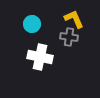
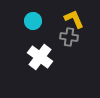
cyan circle: moved 1 px right, 3 px up
white cross: rotated 25 degrees clockwise
